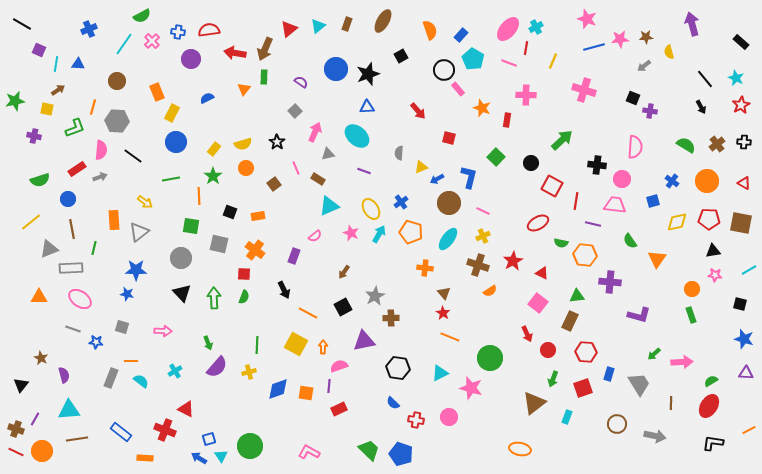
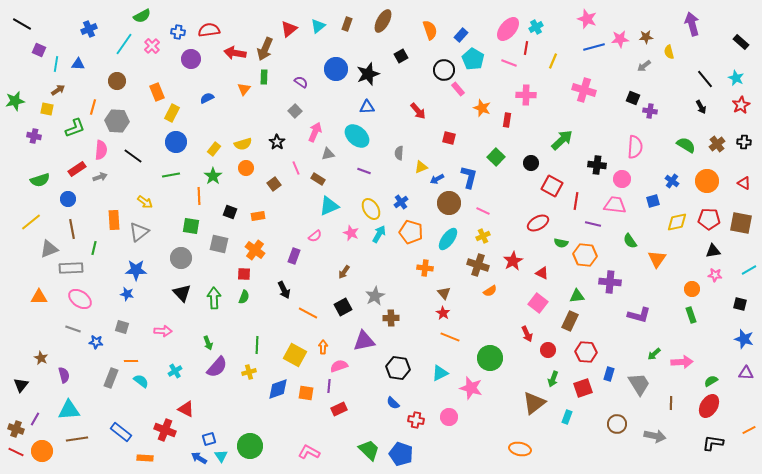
pink cross at (152, 41): moved 5 px down
green line at (171, 179): moved 4 px up
yellow square at (296, 344): moved 1 px left, 11 px down
